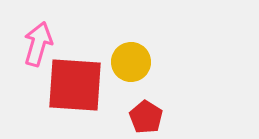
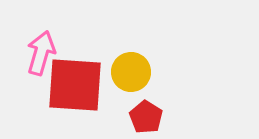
pink arrow: moved 3 px right, 9 px down
yellow circle: moved 10 px down
